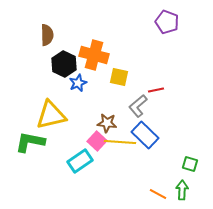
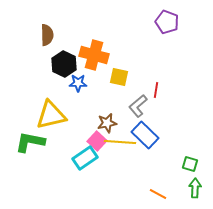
blue star: rotated 24 degrees clockwise
red line: rotated 70 degrees counterclockwise
brown star: rotated 18 degrees counterclockwise
cyan rectangle: moved 5 px right, 3 px up
green arrow: moved 13 px right, 2 px up
